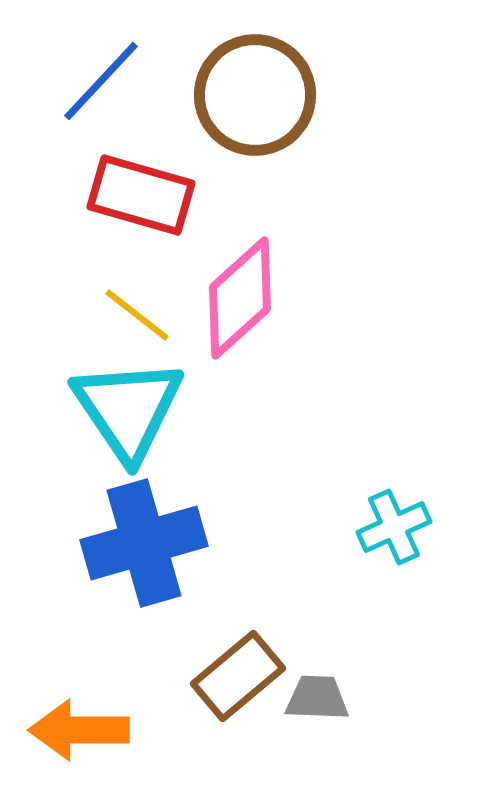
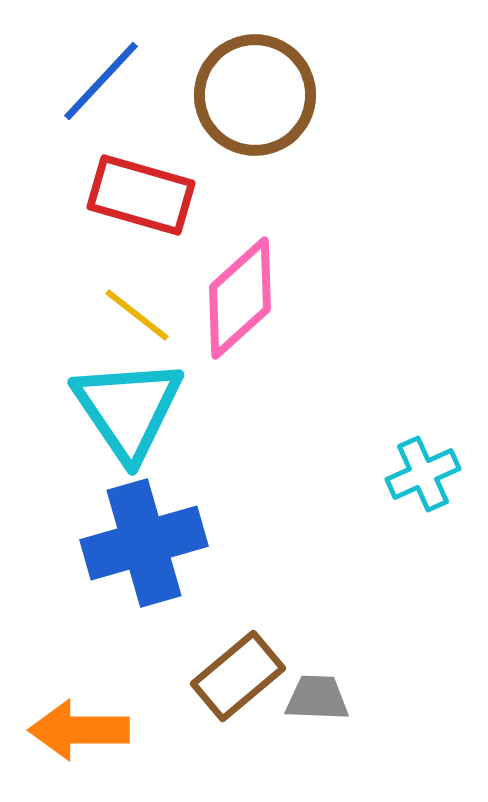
cyan cross: moved 29 px right, 53 px up
